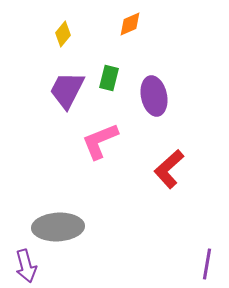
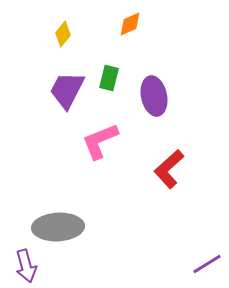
purple line: rotated 48 degrees clockwise
